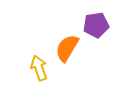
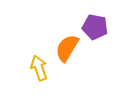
purple pentagon: moved 1 px left, 2 px down; rotated 20 degrees clockwise
